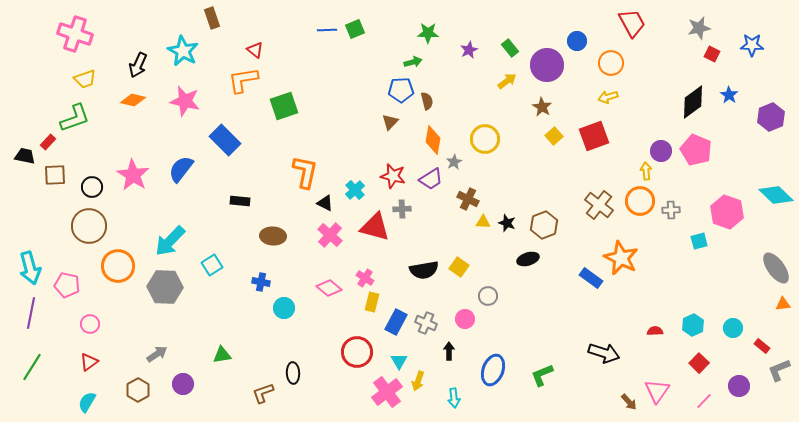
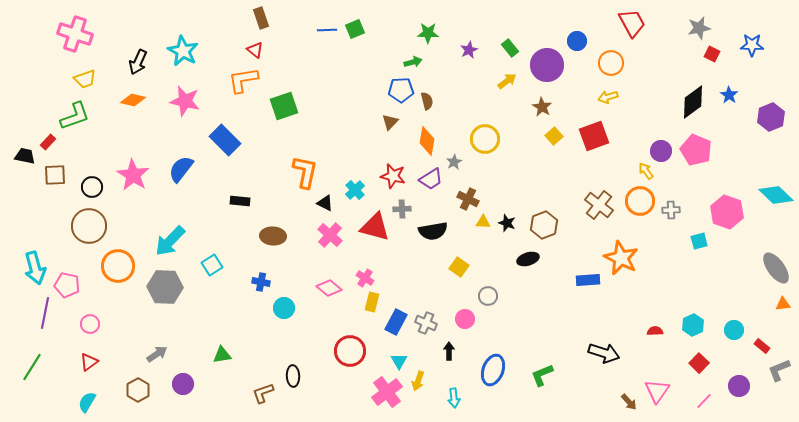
brown rectangle at (212, 18): moved 49 px right
black arrow at (138, 65): moved 3 px up
green L-shape at (75, 118): moved 2 px up
orange diamond at (433, 140): moved 6 px left, 1 px down
yellow arrow at (646, 171): rotated 30 degrees counterclockwise
cyan arrow at (30, 268): moved 5 px right
black semicircle at (424, 270): moved 9 px right, 39 px up
blue rectangle at (591, 278): moved 3 px left, 2 px down; rotated 40 degrees counterclockwise
purple line at (31, 313): moved 14 px right
cyan circle at (733, 328): moved 1 px right, 2 px down
red circle at (357, 352): moved 7 px left, 1 px up
black ellipse at (293, 373): moved 3 px down
